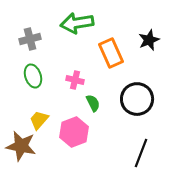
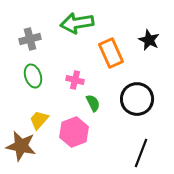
black star: rotated 25 degrees counterclockwise
